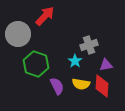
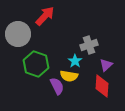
purple triangle: rotated 32 degrees counterclockwise
yellow semicircle: moved 12 px left, 8 px up
